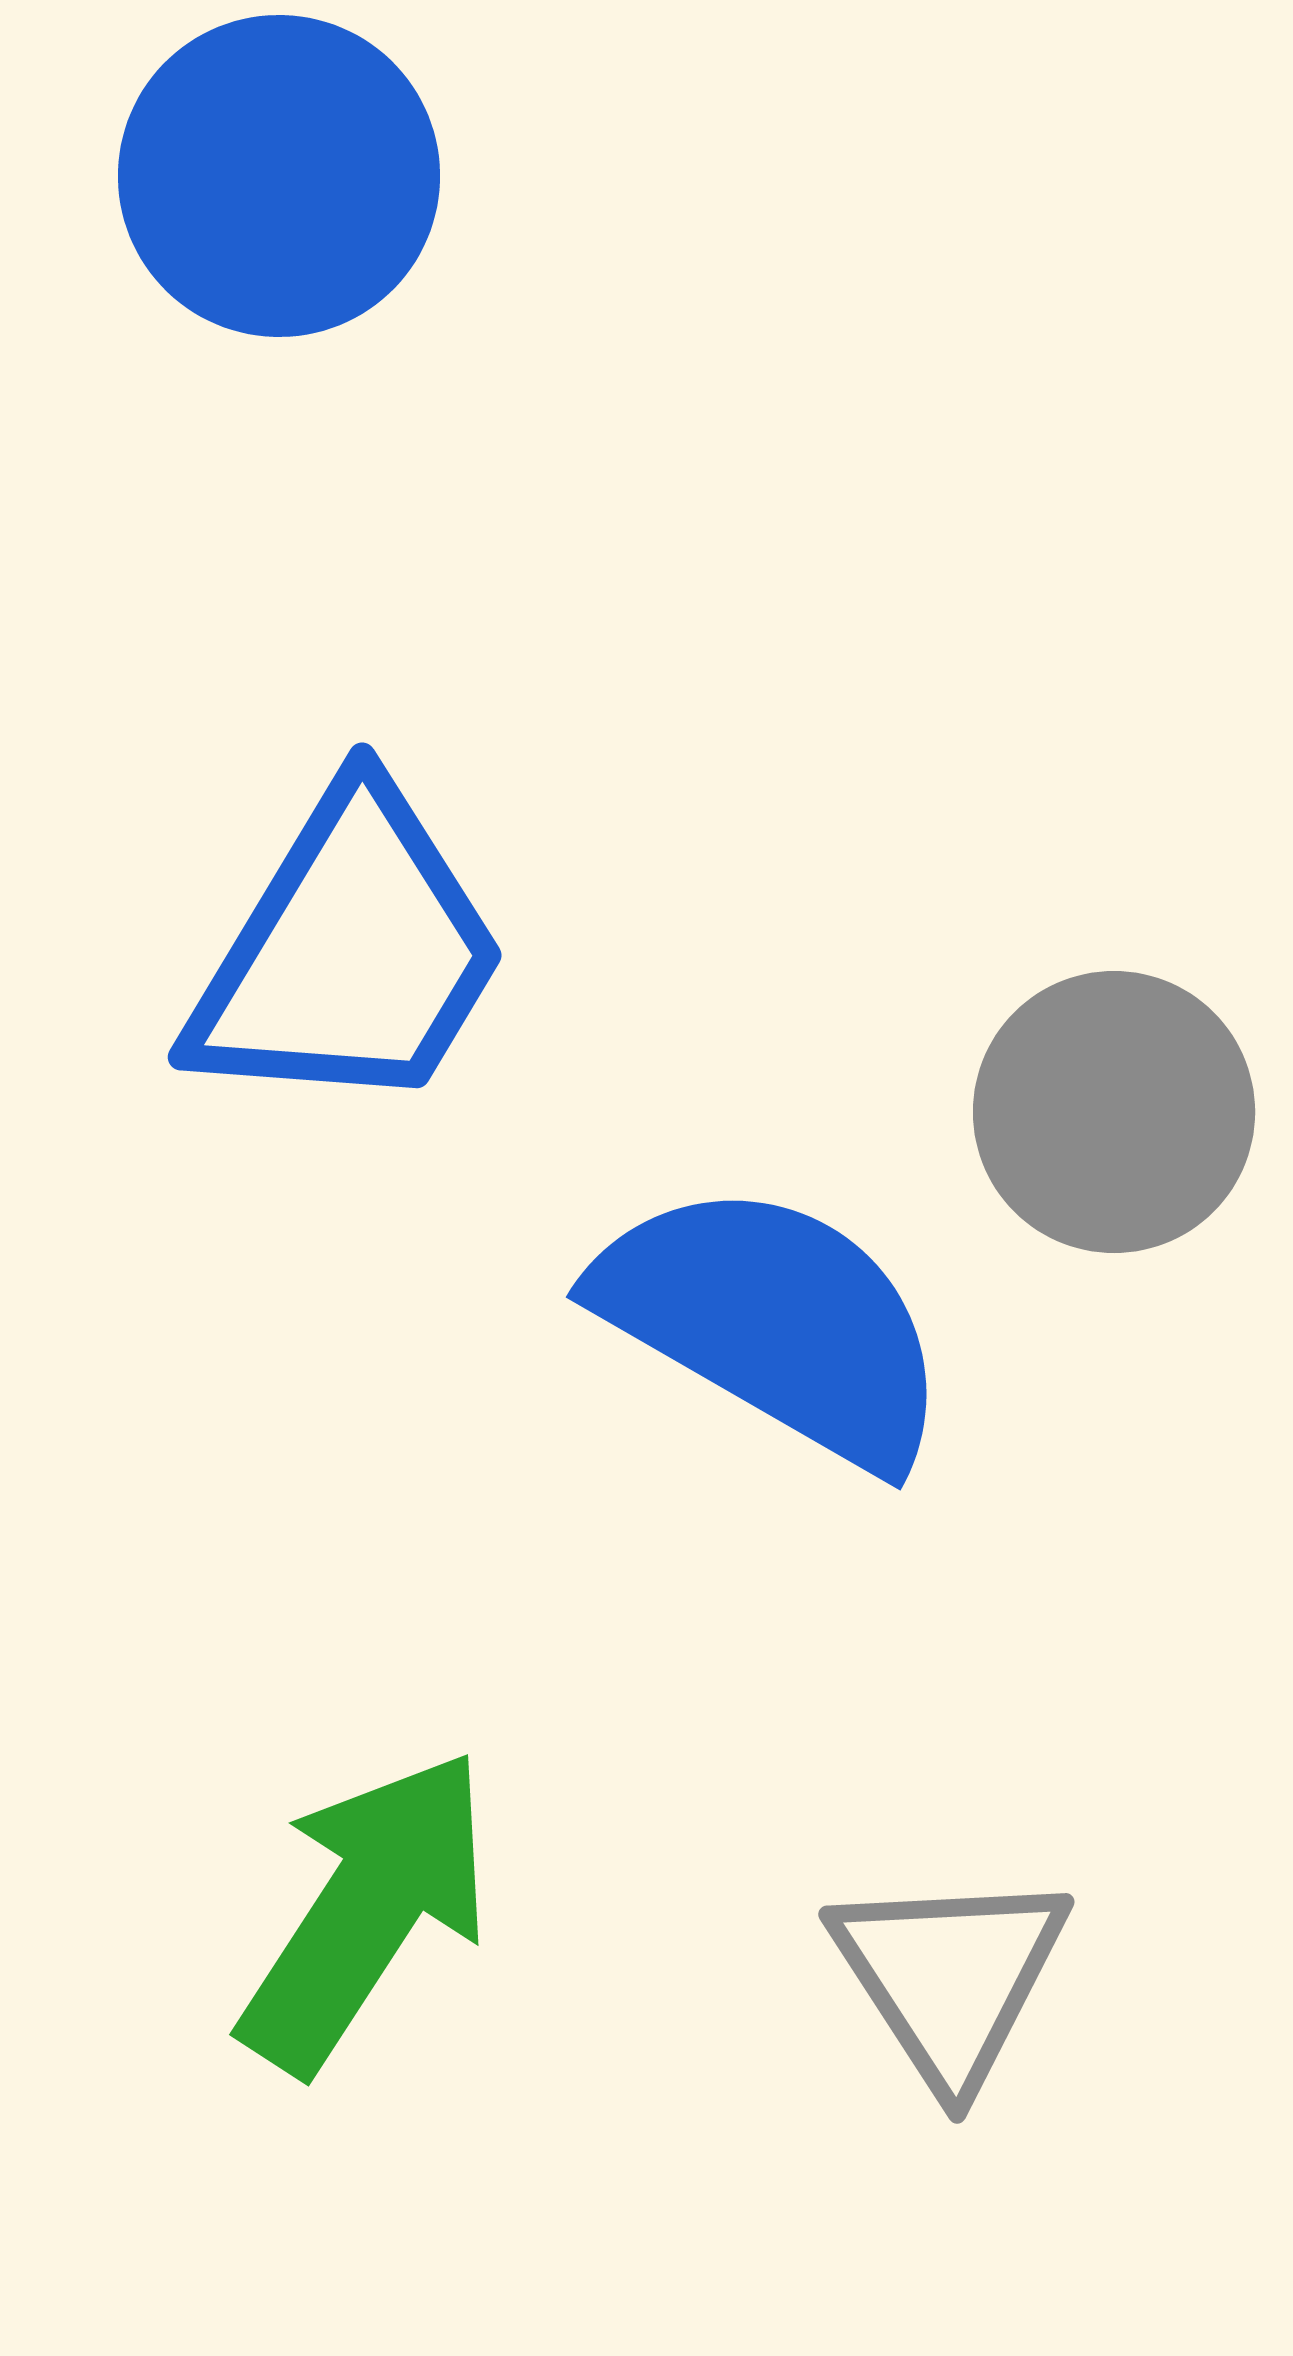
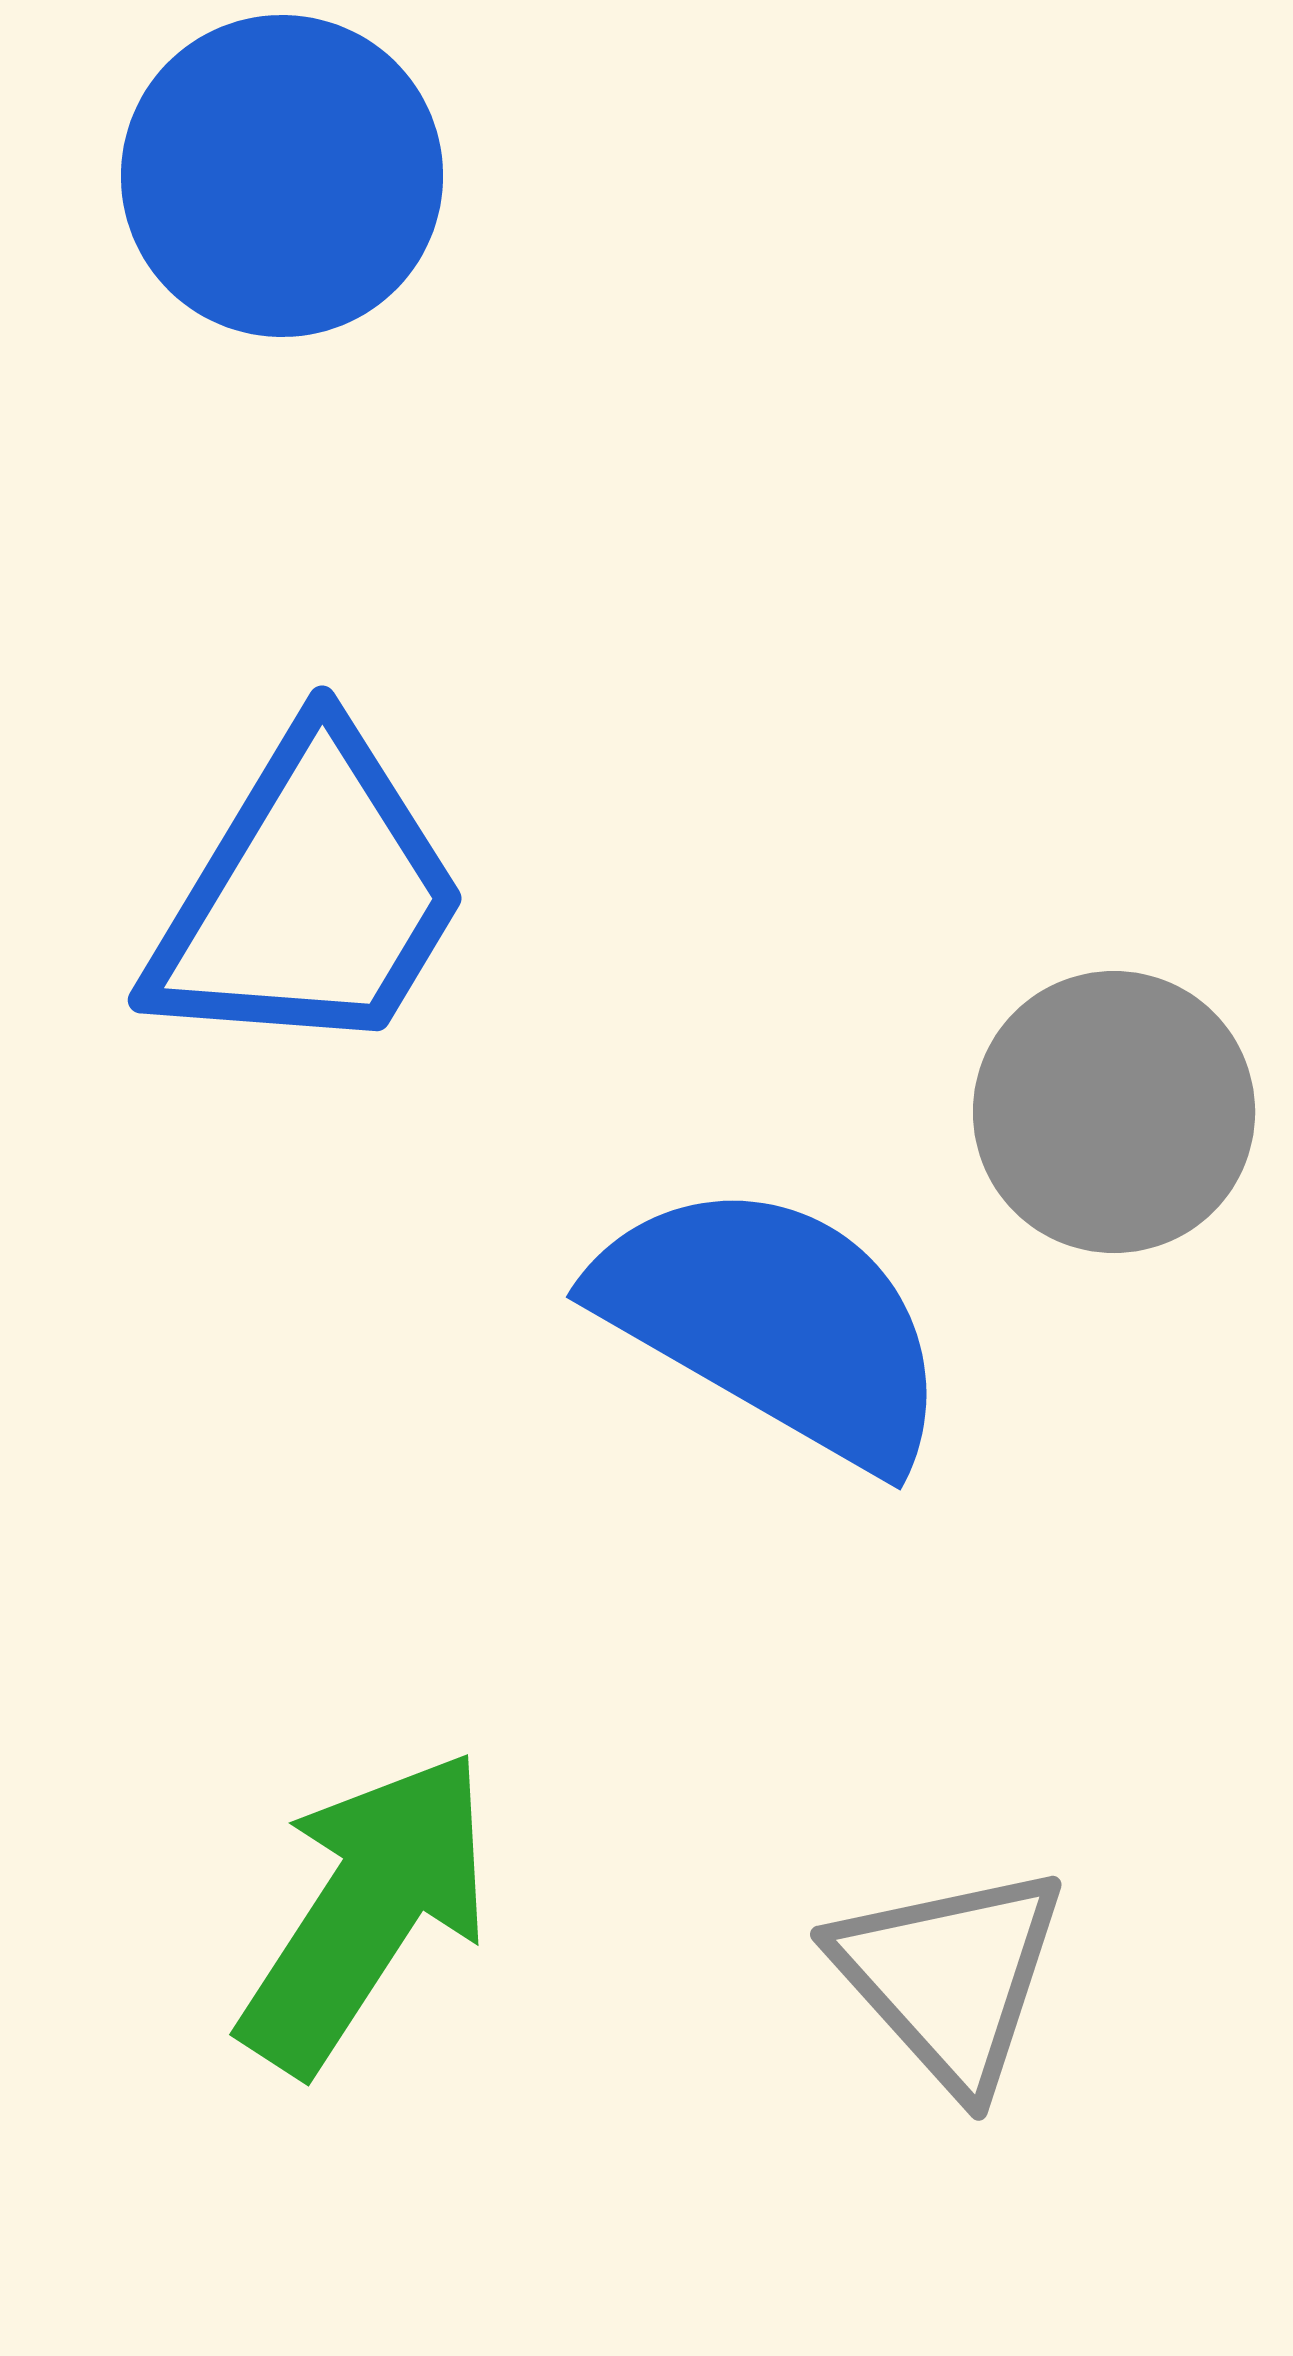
blue circle: moved 3 px right
blue trapezoid: moved 40 px left, 57 px up
gray triangle: rotated 9 degrees counterclockwise
